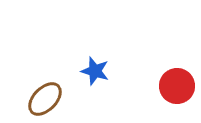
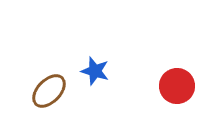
brown ellipse: moved 4 px right, 8 px up
